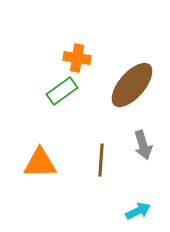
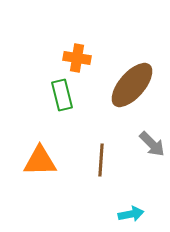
green rectangle: moved 4 px down; rotated 68 degrees counterclockwise
gray arrow: moved 9 px right, 1 px up; rotated 28 degrees counterclockwise
orange triangle: moved 2 px up
cyan arrow: moved 7 px left, 3 px down; rotated 15 degrees clockwise
